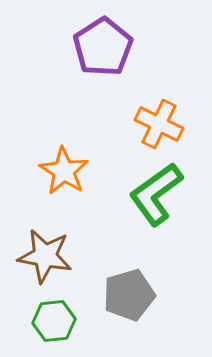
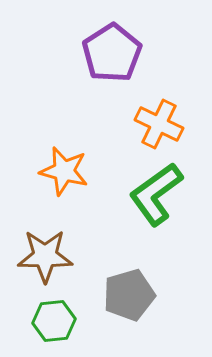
purple pentagon: moved 9 px right, 6 px down
orange star: rotated 18 degrees counterclockwise
brown star: rotated 10 degrees counterclockwise
